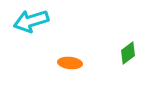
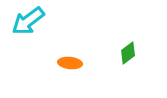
cyan arrow: moved 3 px left; rotated 20 degrees counterclockwise
